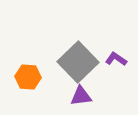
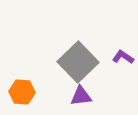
purple L-shape: moved 7 px right, 2 px up
orange hexagon: moved 6 px left, 15 px down
